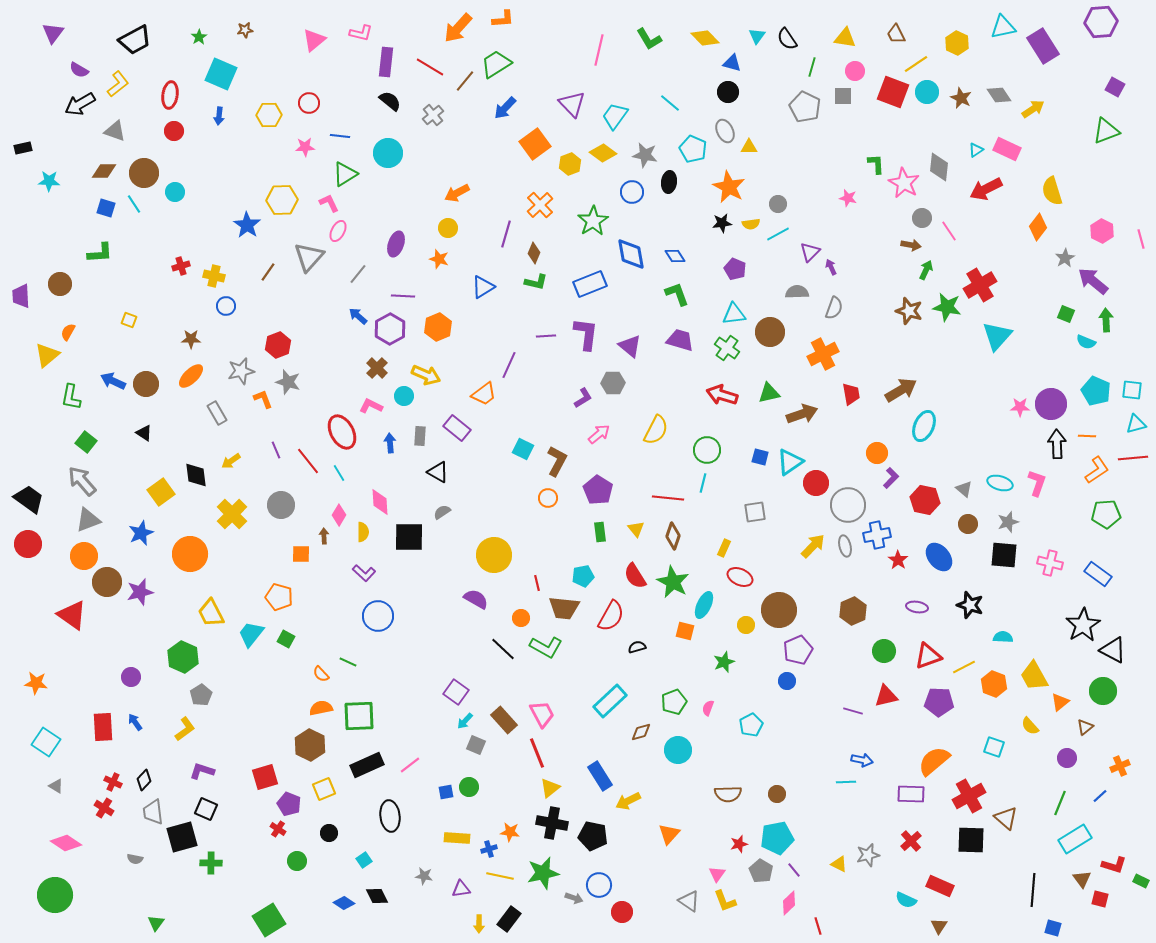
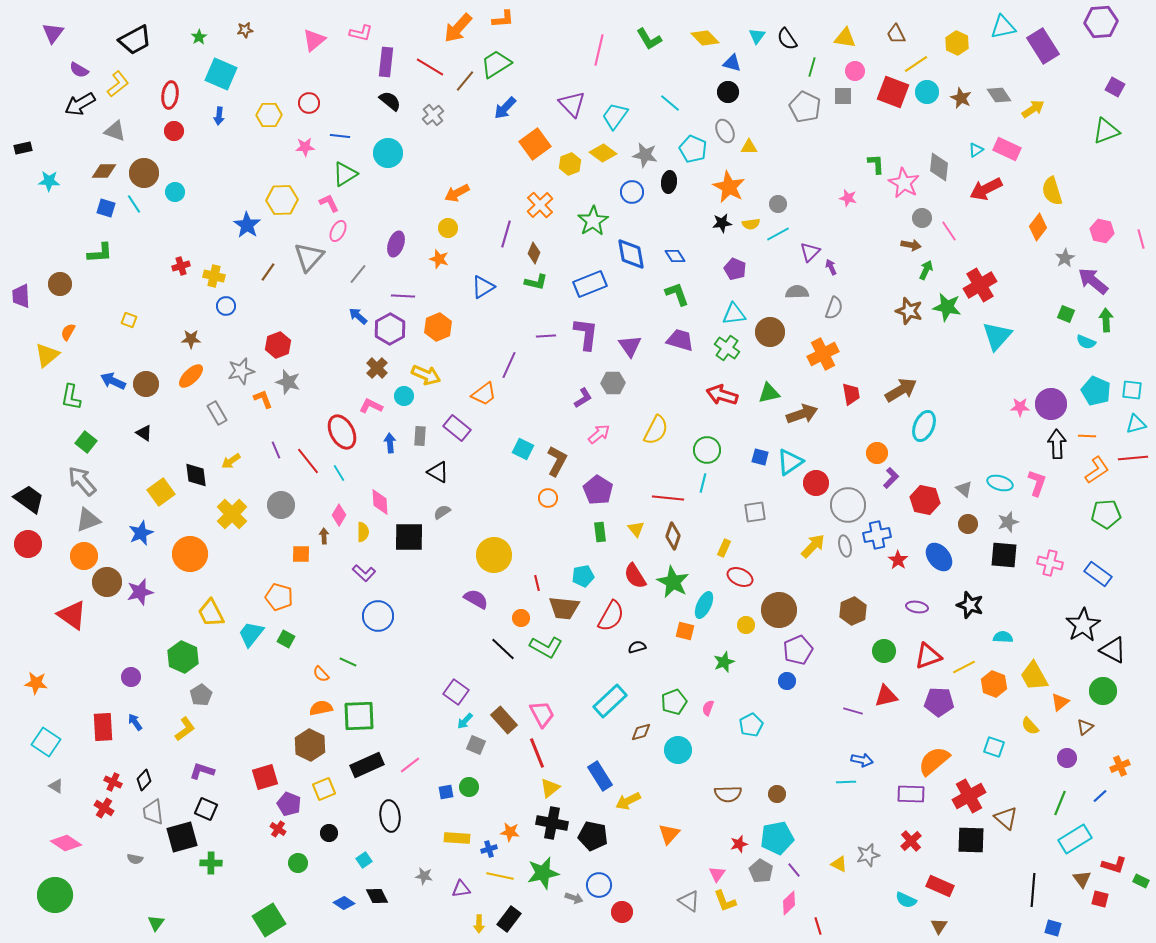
pink hexagon at (1102, 231): rotated 15 degrees counterclockwise
purple triangle at (630, 346): rotated 15 degrees clockwise
green circle at (297, 861): moved 1 px right, 2 px down
